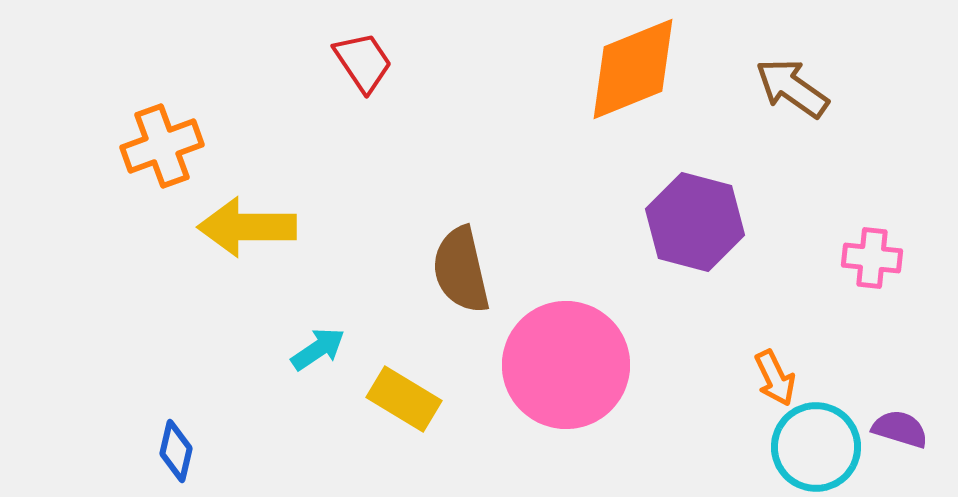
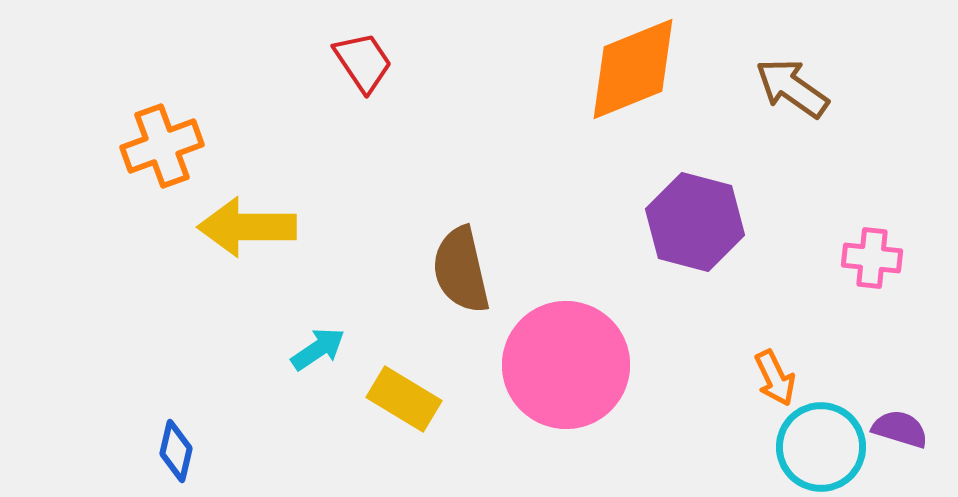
cyan circle: moved 5 px right
